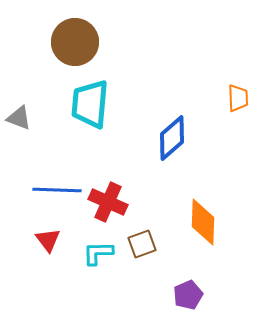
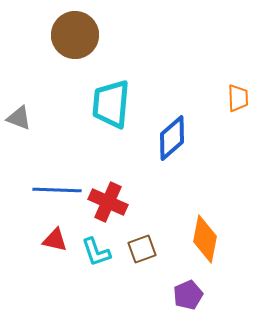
brown circle: moved 7 px up
cyan trapezoid: moved 21 px right
orange diamond: moved 2 px right, 17 px down; rotated 9 degrees clockwise
red triangle: moved 7 px right; rotated 40 degrees counterclockwise
brown square: moved 5 px down
cyan L-shape: moved 2 px left, 1 px up; rotated 108 degrees counterclockwise
